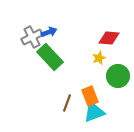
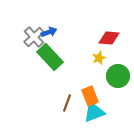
gray cross: moved 2 px right; rotated 15 degrees counterclockwise
